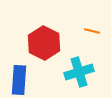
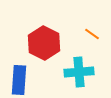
orange line: moved 3 px down; rotated 21 degrees clockwise
cyan cross: rotated 12 degrees clockwise
